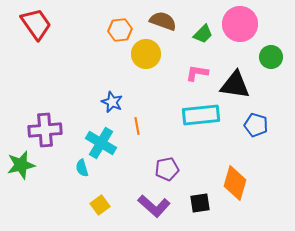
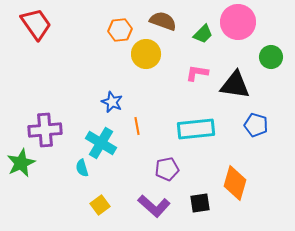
pink circle: moved 2 px left, 2 px up
cyan rectangle: moved 5 px left, 14 px down
green star: moved 2 px up; rotated 12 degrees counterclockwise
